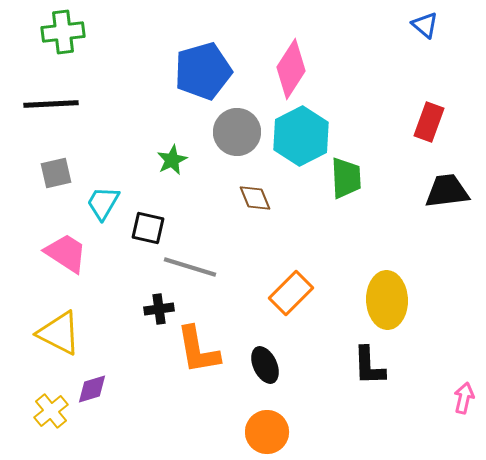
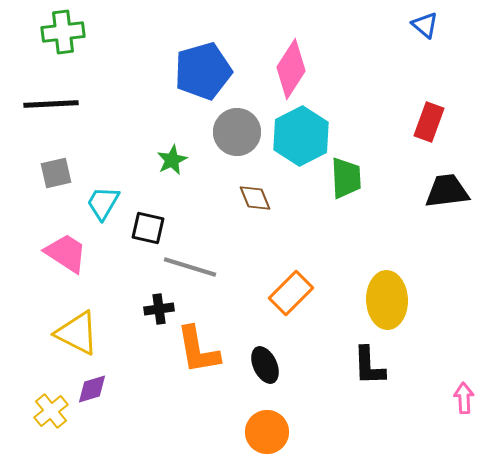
yellow triangle: moved 18 px right
pink arrow: rotated 16 degrees counterclockwise
